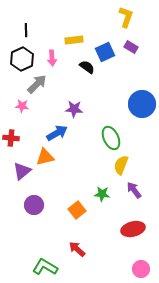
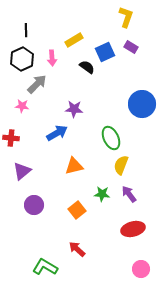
yellow rectangle: rotated 24 degrees counterclockwise
orange triangle: moved 29 px right, 9 px down
purple arrow: moved 5 px left, 4 px down
